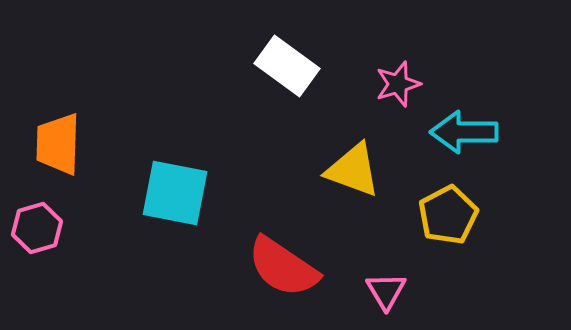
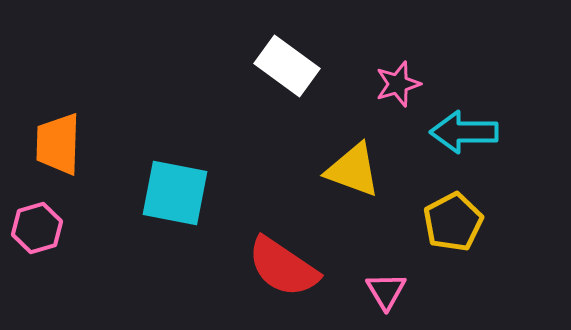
yellow pentagon: moved 5 px right, 7 px down
